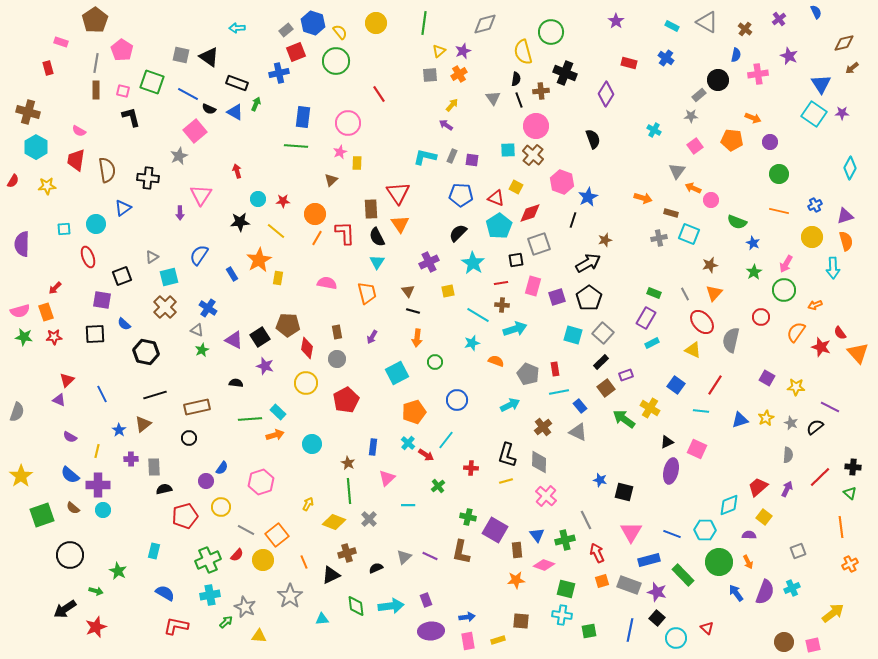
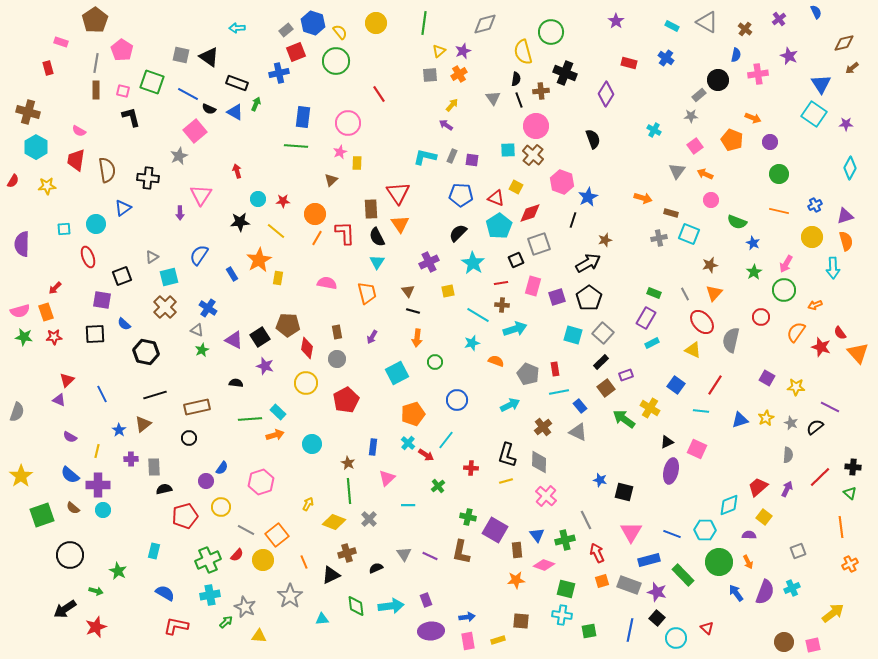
purple star at (842, 113): moved 4 px right, 11 px down
orange pentagon at (732, 140): rotated 15 degrees clockwise
orange arrow at (693, 188): moved 12 px right, 14 px up
black square at (516, 260): rotated 14 degrees counterclockwise
orange pentagon at (414, 412): moved 1 px left, 2 px down
gray triangle at (404, 557): moved 3 px up; rotated 21 degrees counterclockwise
